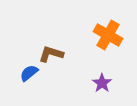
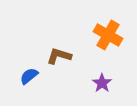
brown L-shape: moved 8 px right, 2 px down
blue semicircle: moved 3 px down
